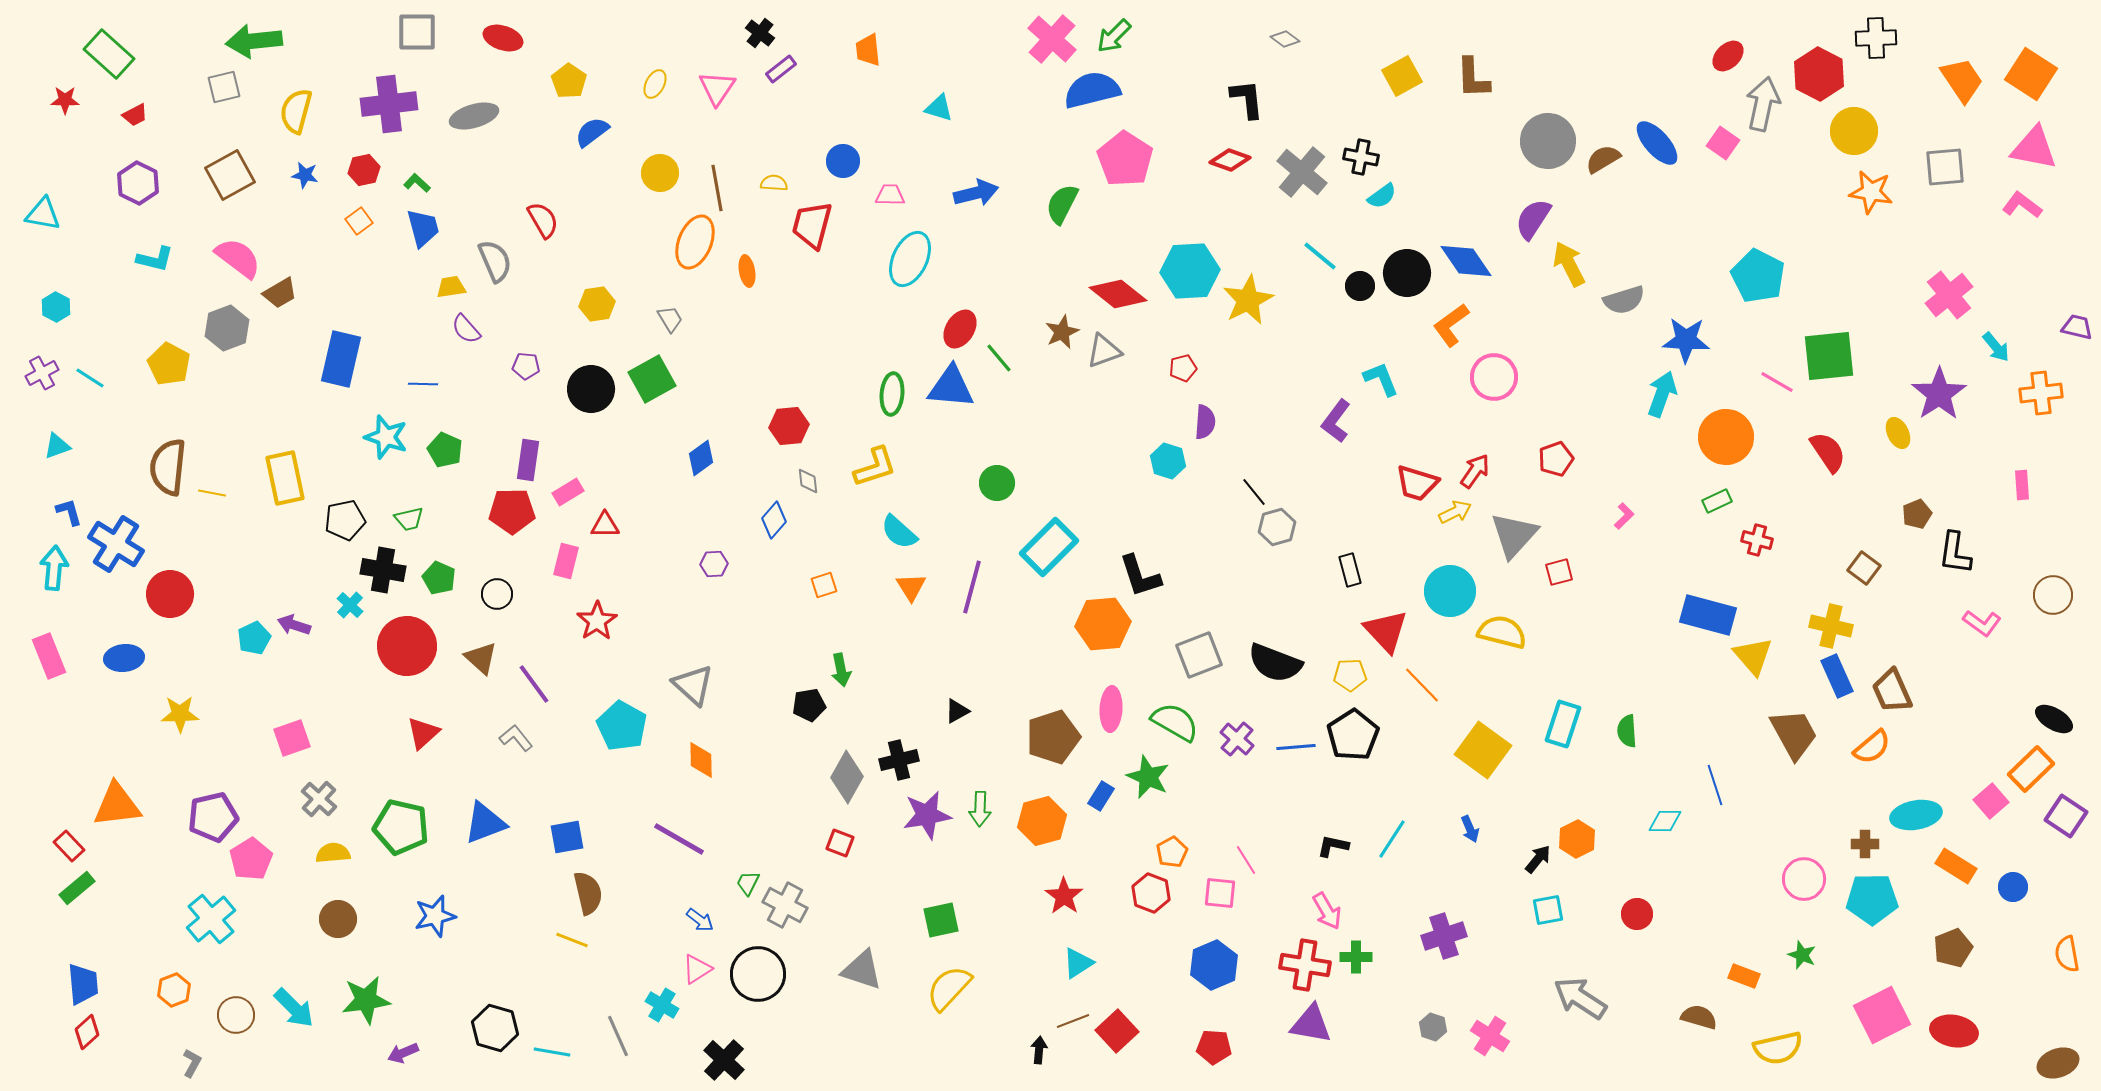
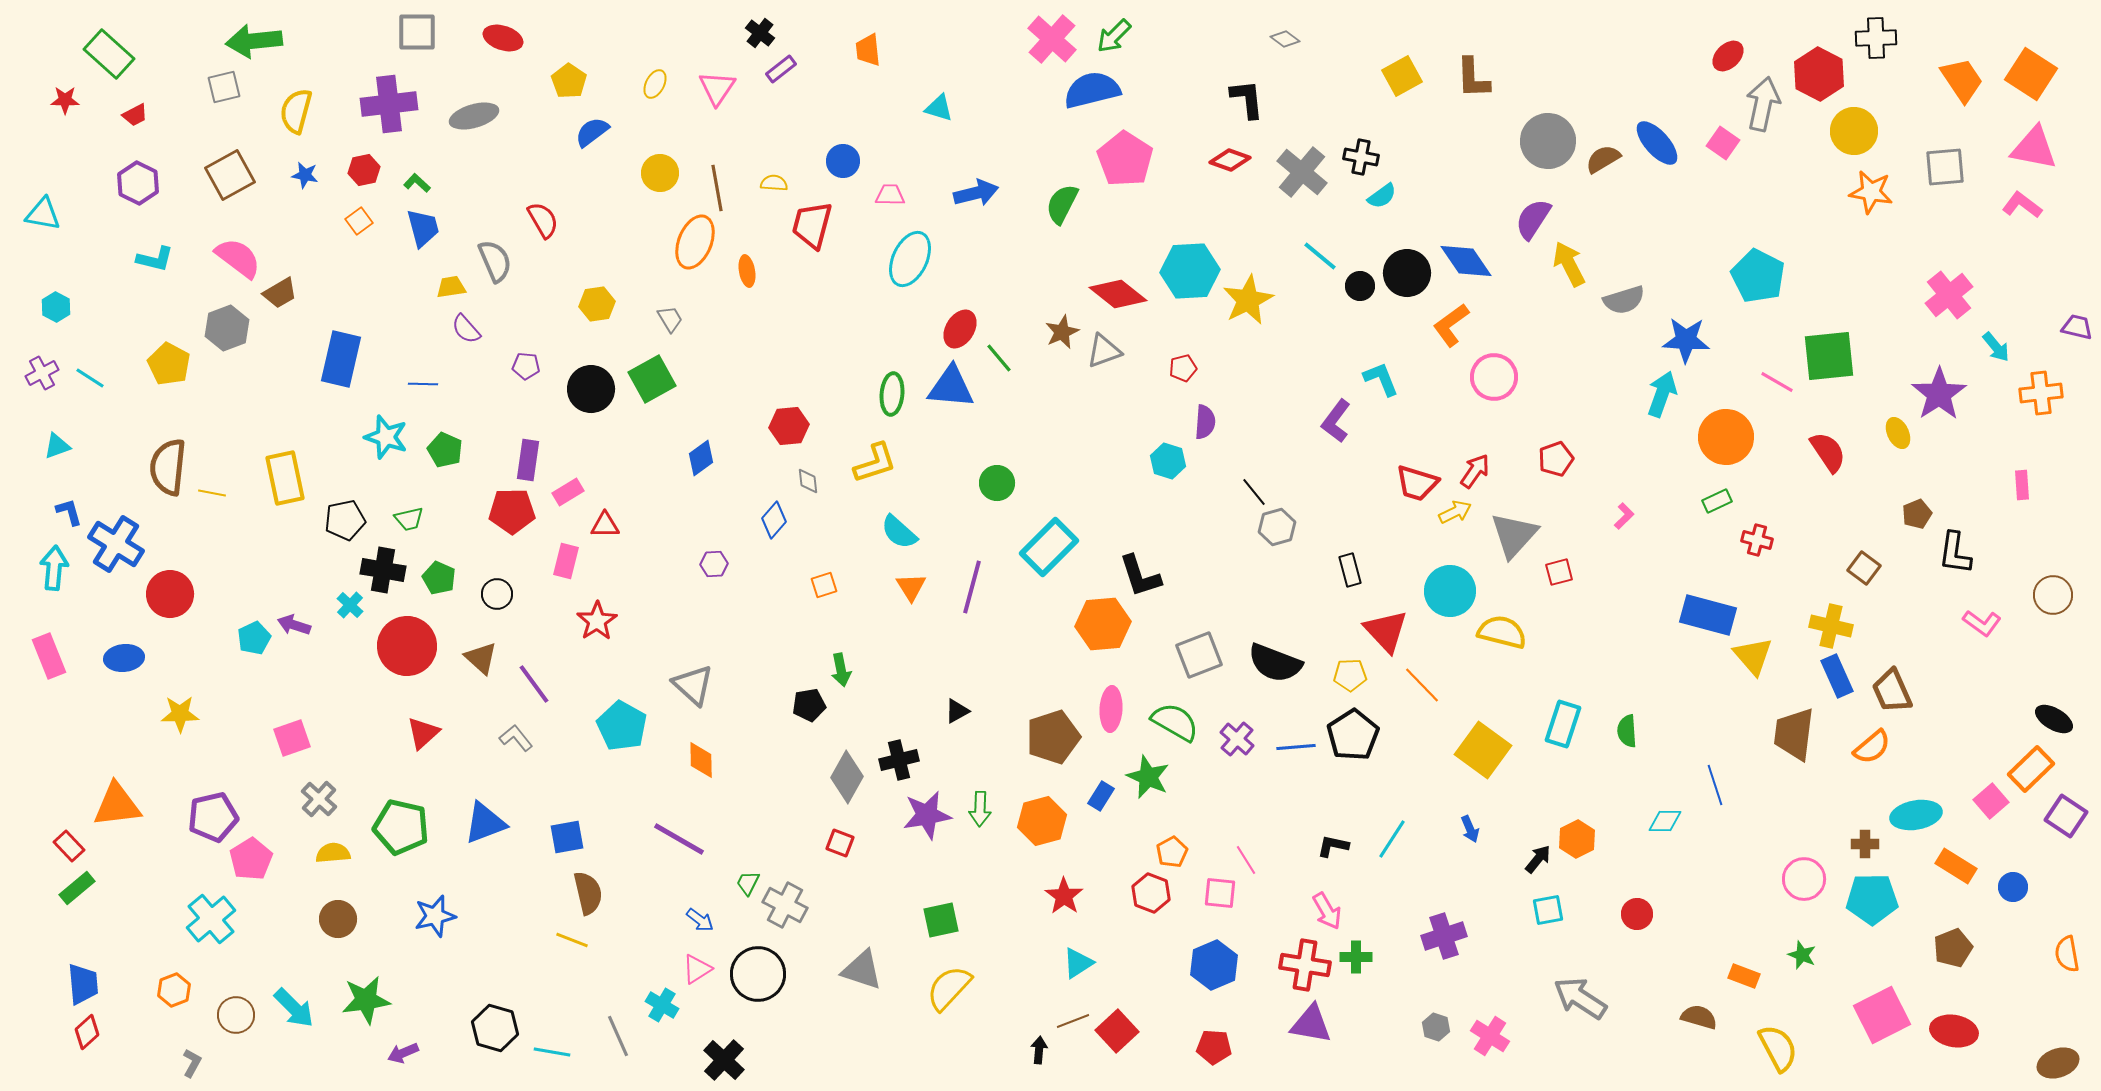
yellow L-shape at (875, 467): moved 4 px up
brown trapezoid at (1794, 734): rotated 144 degrees counterclockwise
gray hexagon at (1433, 1027): moved 3 px right
yellow semicircle at (1778, 1048): rotated 105 degrees counterclockwise
